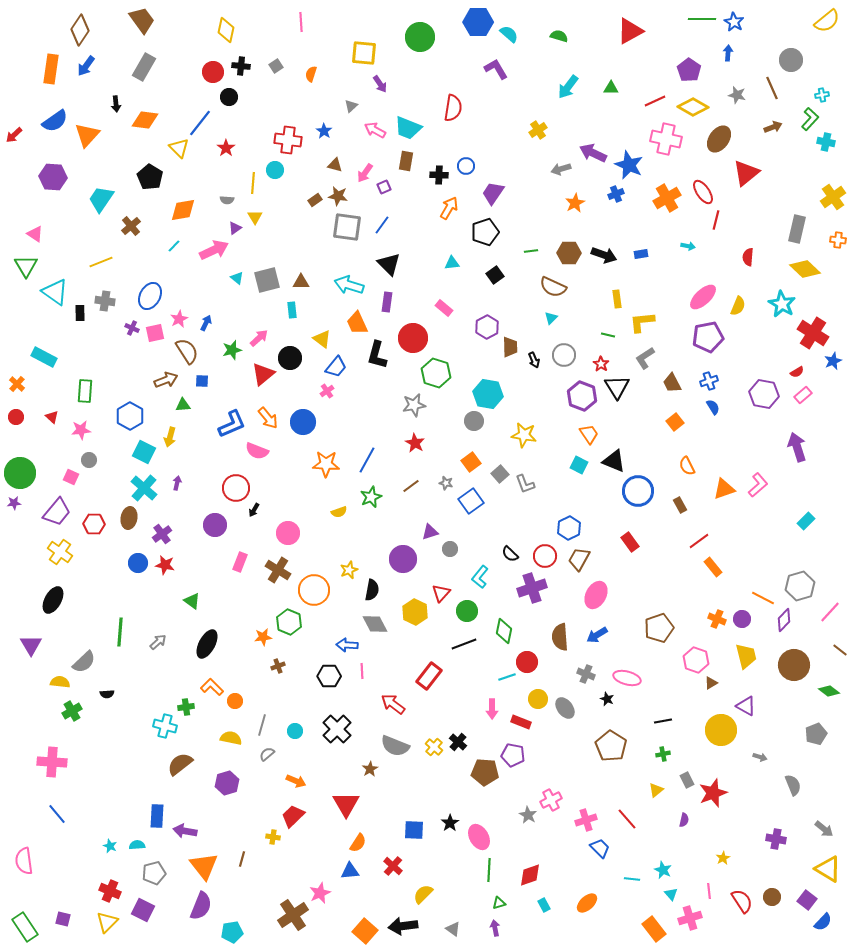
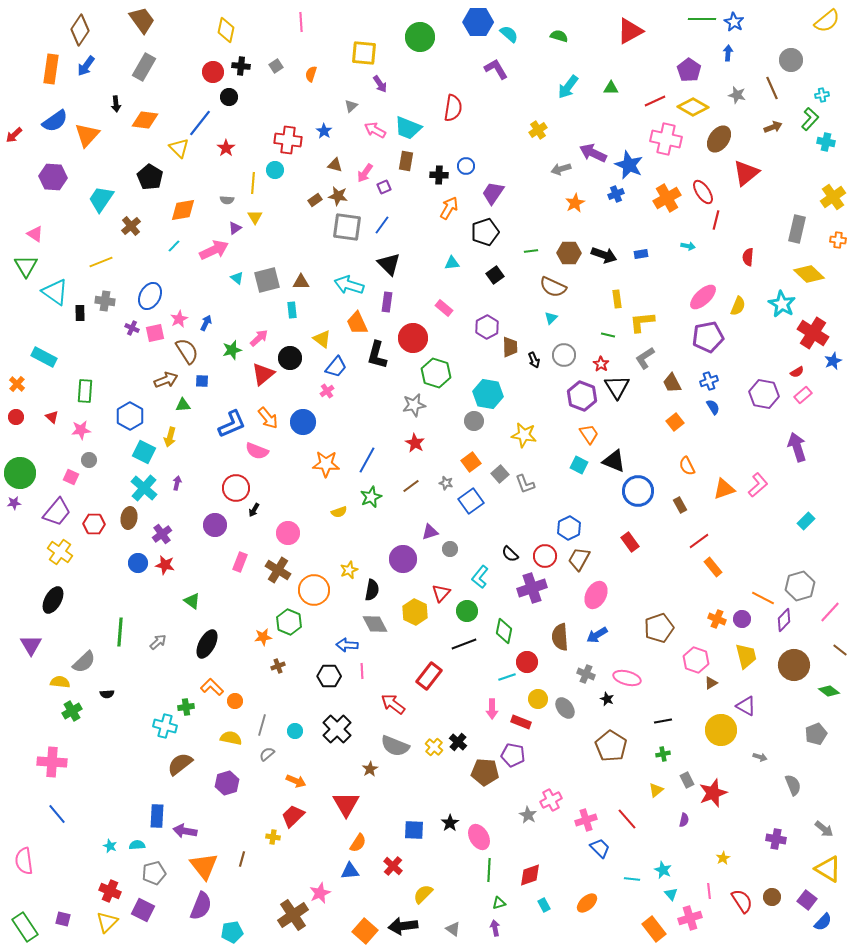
yellow diamond at (805, 269): moved 4 px right, 5 px down
